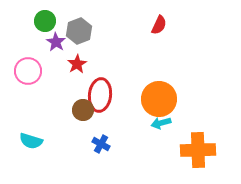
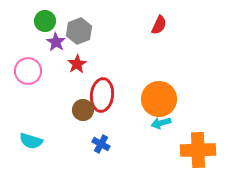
red ellipse: moved 2 px right
